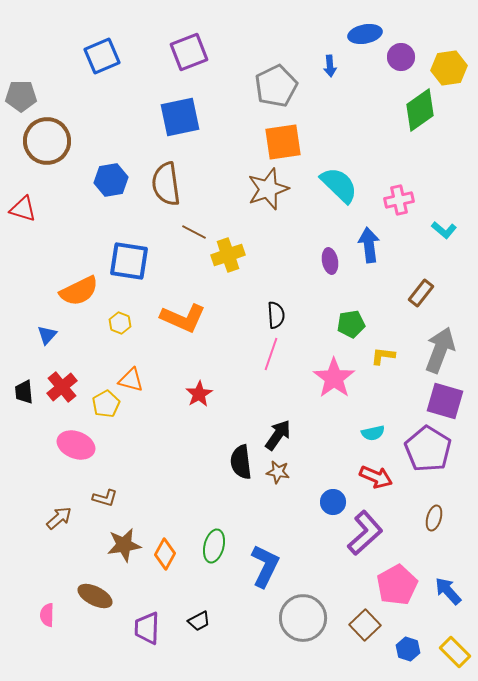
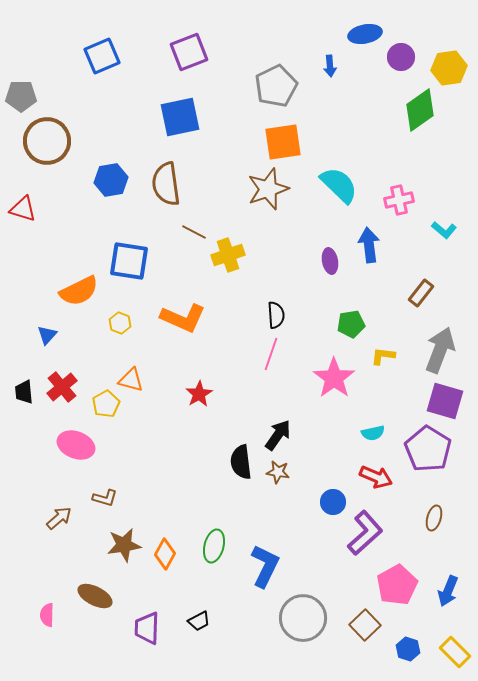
blue arrow at (448, 591): rotated 116 degrees counterclockwise
